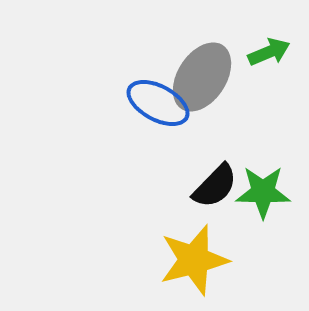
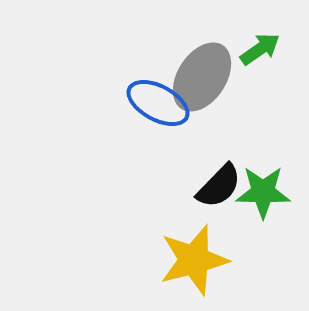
green arrow: moved 9 px left, 3 px up; rotated 12 degrees counterclockwise
black semicircle: moved 4 px right
